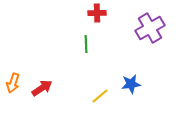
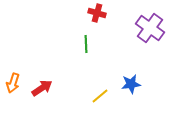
red cross: rotated 18 degrees clockwise
purple cross: rotated 24 degrees counterclockwise
